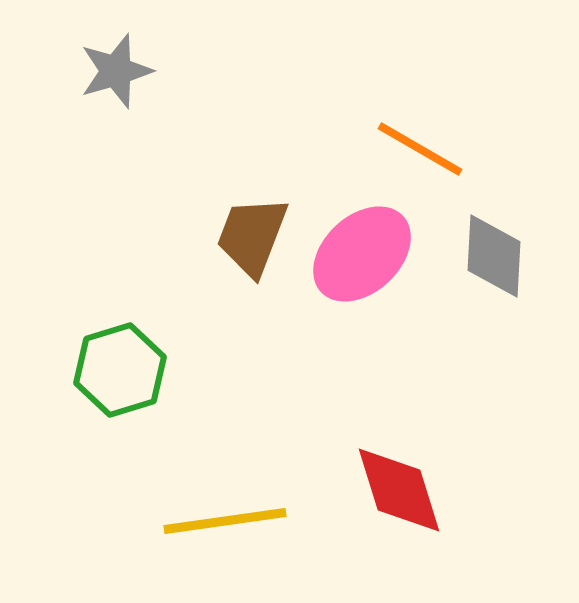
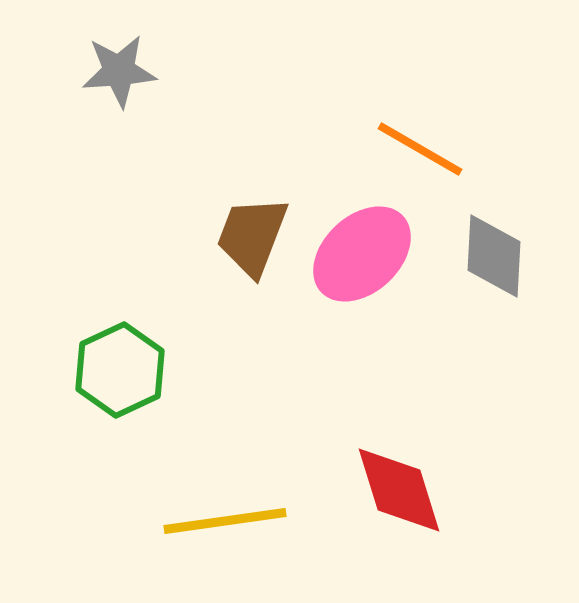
gray star: moved 3 px right; rotated 12 degrees clockwise
green hexagon: rotated 8 degrees counterclockwise
